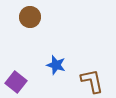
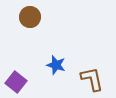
brown L-shape: moved 2 px up
